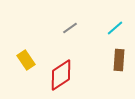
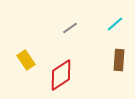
cyan line: moved 4 px up
